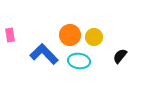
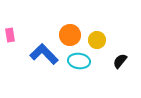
yellow circle: moved 3 px right, 3 px down
black semicircle: moved 5 px down
